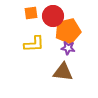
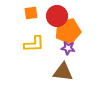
red circle: moved 4 px right
